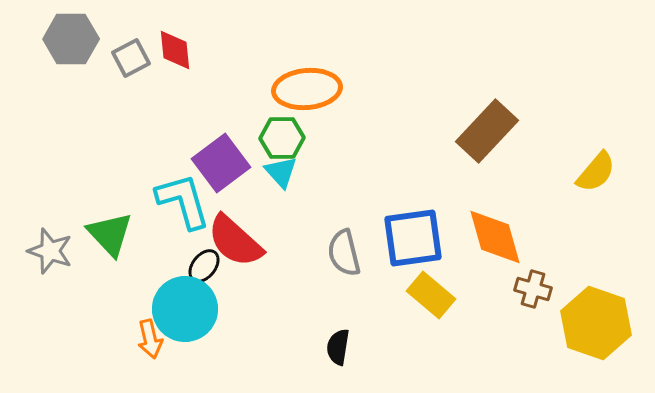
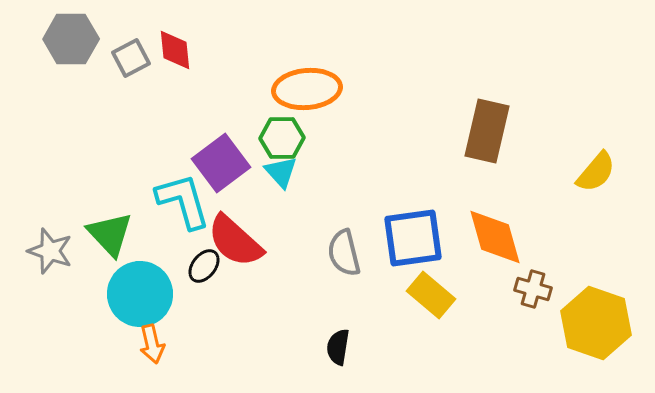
brown rectangle: rotated 30 degrees counterclockwise
cyan circle: moved 45 px left, 15 px up
orange arrow: moved 2 px right, 5 px down
